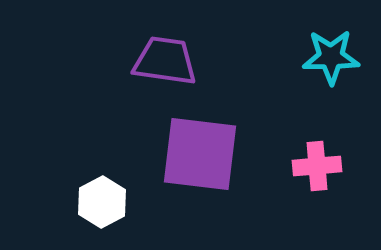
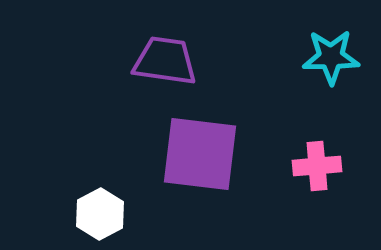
white hexagon: moved 2 px left, 12 px down
